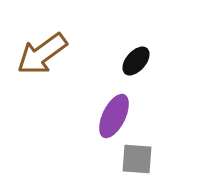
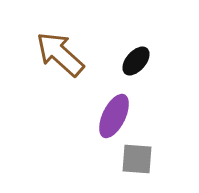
brown arrow: moved 18 px right; rotated 78 degrees clockwise
